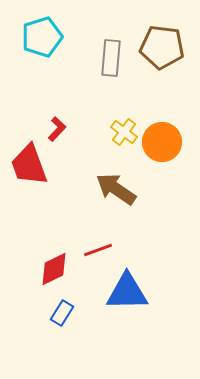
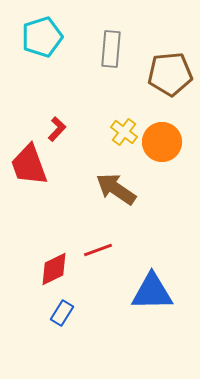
brown pentagon: moved 8 px right, 27 px down; rotated 12 degrees counterclockwise
gray rectangle: moved 9 px up
blue triangle: moved 25 px right
